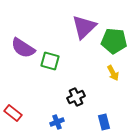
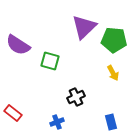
green pentagon: moved 1 px up
purple semicircle: moved 5 px left, 3 px up
blue rectangle: moved 7 px right
